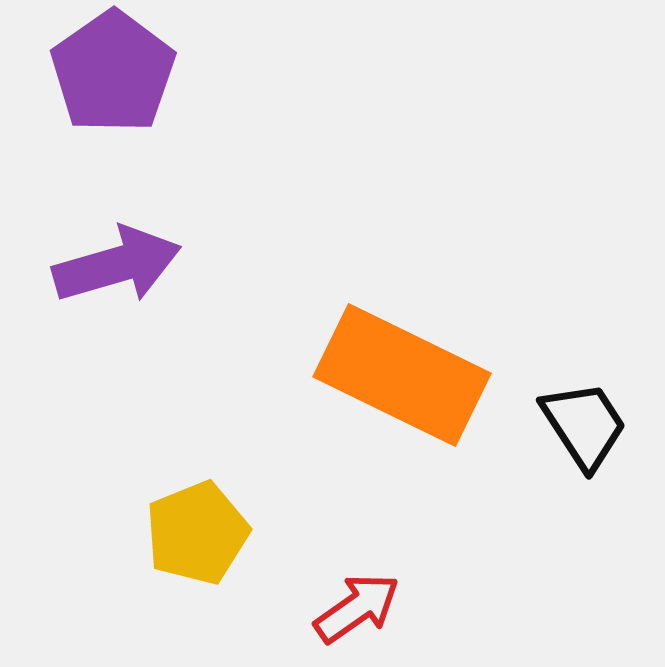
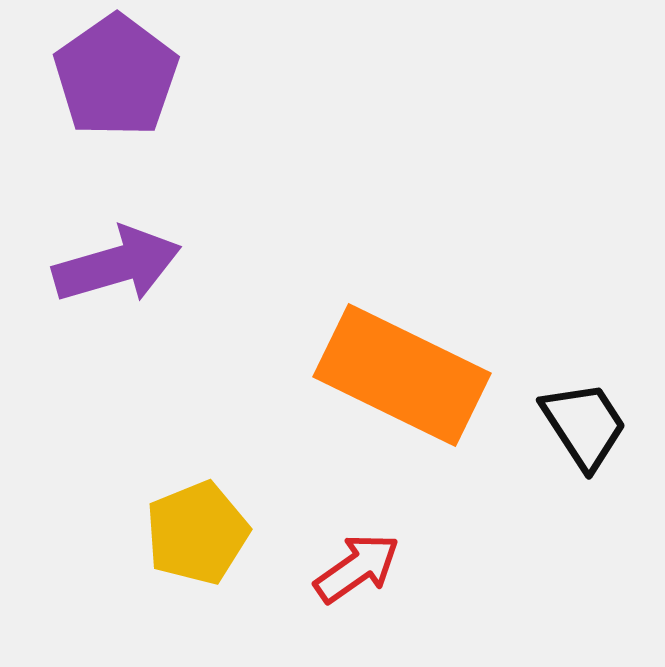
purple pentagon: moved 3 px right, 4 px down
red arrow: moved 40 px up
